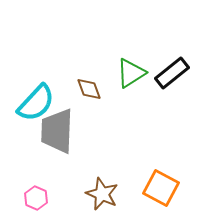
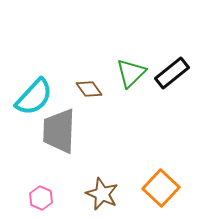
green triangle: rotated 12 degrees counterclockwise
brown diamond: rotated 16 degrees counterclockwise
cyan semicircle: moved 2 px left, 6 px up
gray trapezoid: moved 2 px right
orange square: rotated 15 degrees clockwise
pink hexagon: moved 5 px right
